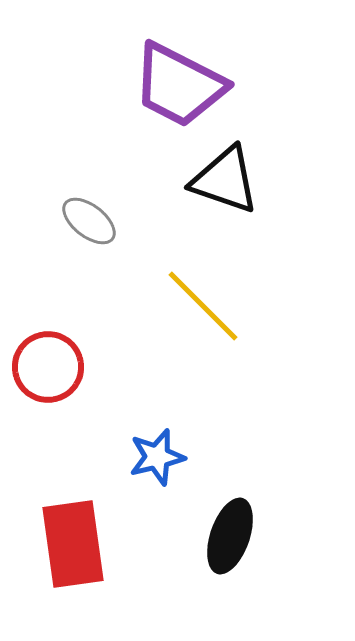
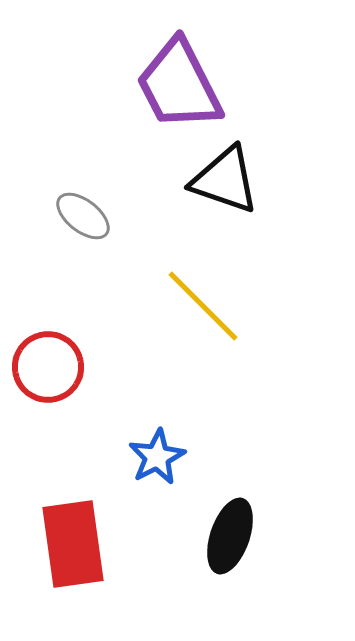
purple trapezoid: rotated 36 degrees clockwise
gray ellipse: moved 6 px left, 5 px up
blue star: rotated 14 degrees counterclockwise
